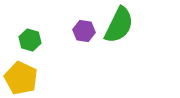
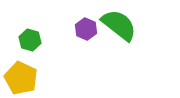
green semicircle: rotated 78 degrees counterclockwise
purple hexagon: moved 2 px right, 2 px up; rotated 15 degrees clockwise
